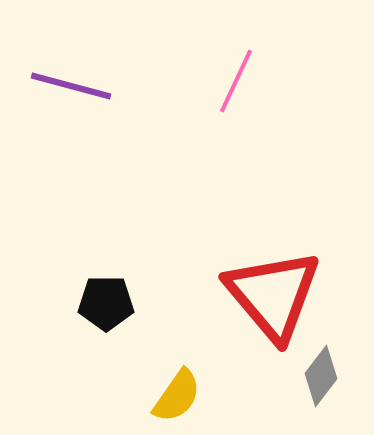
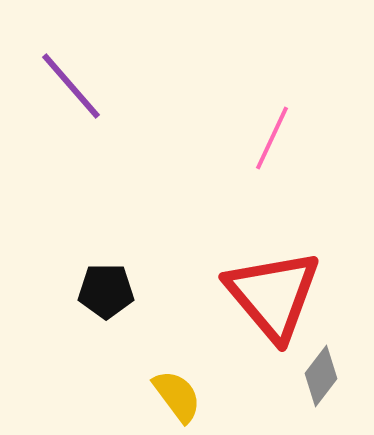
pink line: moved 36 px right, 57 px down
purple line: rotated 34 degrees clockwise
black pentagon: moved 12 px up
yellow semicircle: rotated 72 degrees counterclockwise
